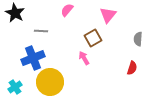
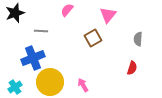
black star: rotated 24 degrees clockwise
pink arrow: moved 1 px left, 27 px down
